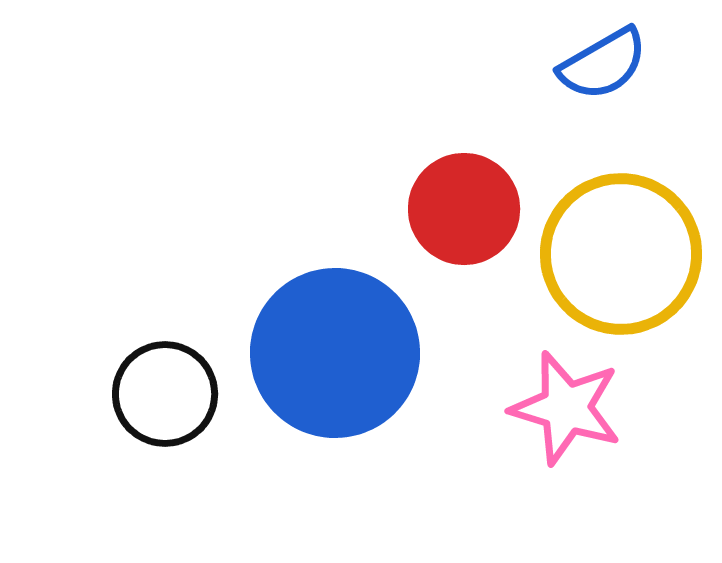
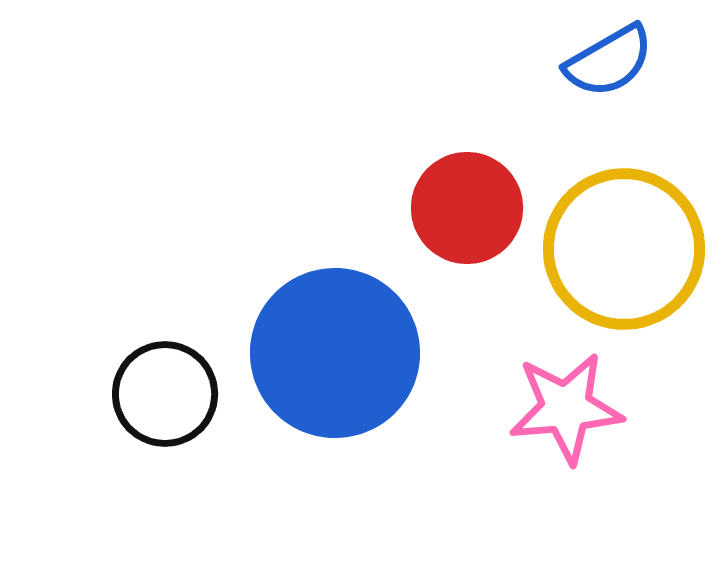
blue semicircle: moved 6 px right, 3 px up
red circle: moved 3 px right, 1 px up
yellow circle: moved 3 px right, 5 px up
pink star: rotated 22 degrees counterclockwise
